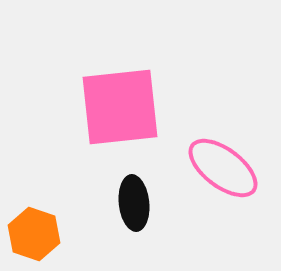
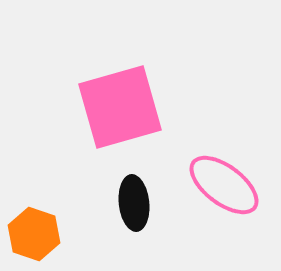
pink square: rotated 10 degrees counterclockwise
pink ellipse: moved 1 px right, 17 px down
